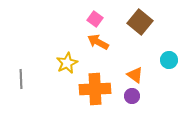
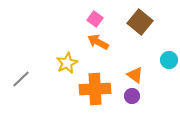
gray line: rotated 48 degrees clockwise
